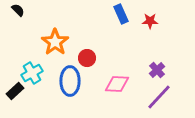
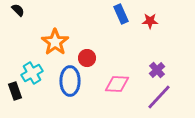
black rectangle: rotated 66 degrees counterclockwise
